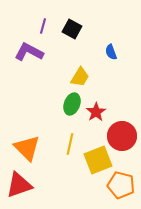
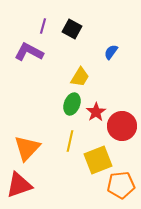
blue semicircle: rotated 56 degrees clockwise
red circle: moved 10 px up
yellow line: moved 3 px up
orange triangle: rotated 28 degrees clockwise
orange pentagon: rotated 20 degrees counterclockwise
